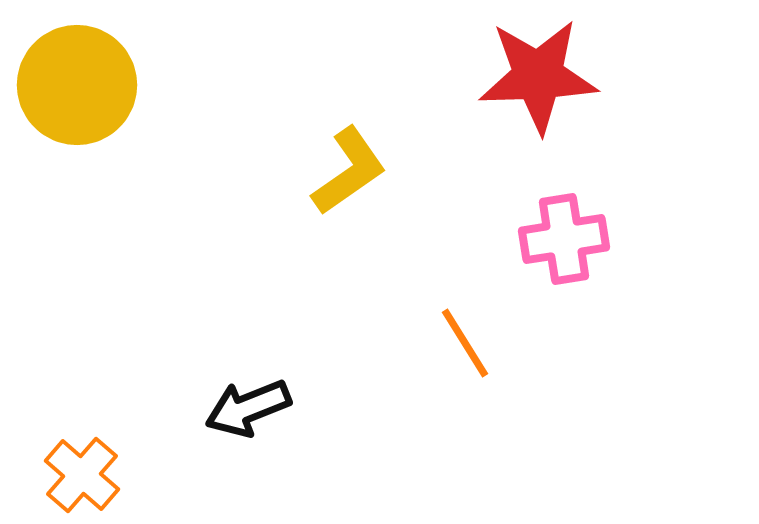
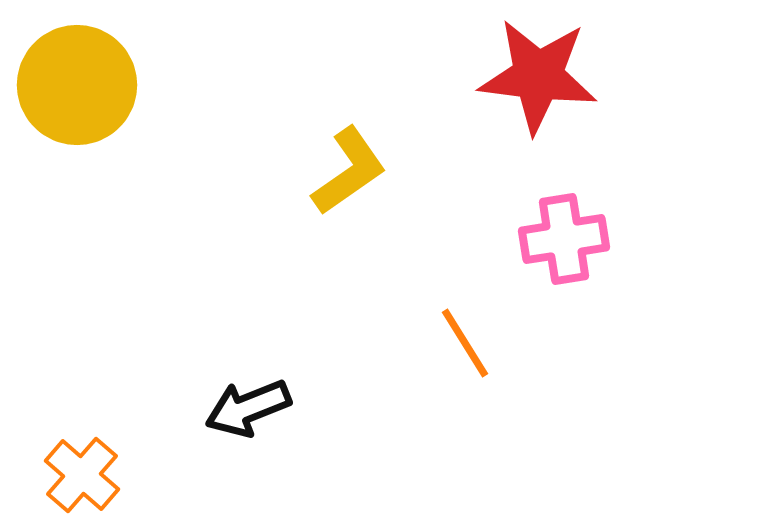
red star: rotated 9 degrees clockwise
